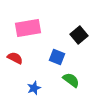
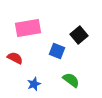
blue square: moved 6 px up
blue star: moved 4 px up
